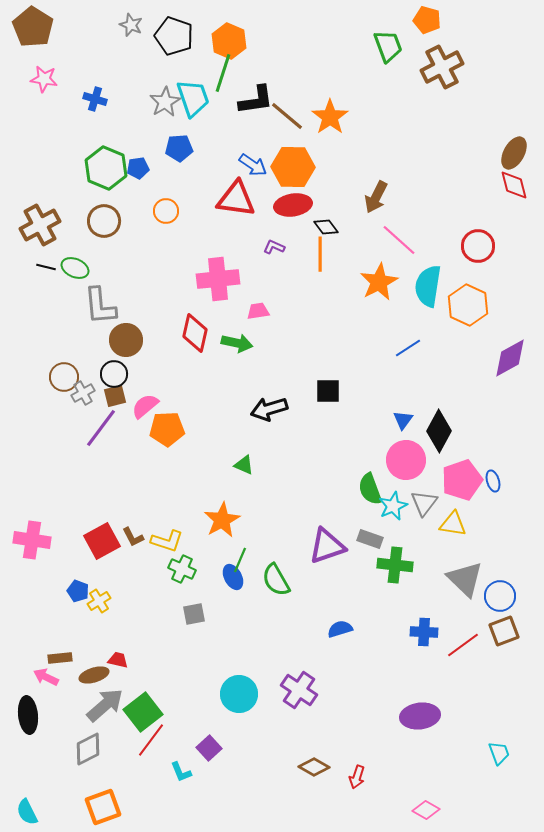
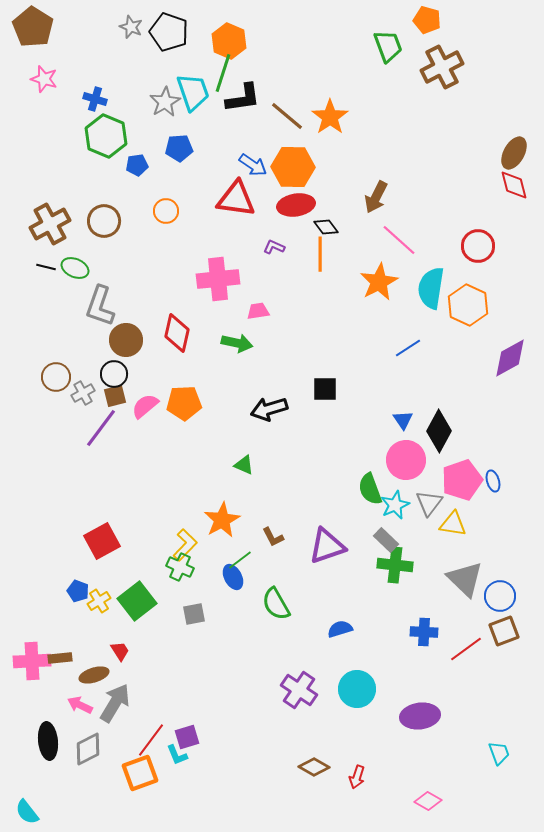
gray star at (131, 25): moved 2 px down
black pentagon at (174, 36): moved 5 px left, 4 px up
pink star at (44, 79): rotated 8 degrees clockwise
cyan trapezoid at (193, 98): moved 6 px up
black L-shape at (256, 100): moved 13 px left, 2 px up
green hexagon at (106, 168): moved 32 px up
blue pentagon at (138, 168): moved 1 px left, 3 px up
red ellipse at (293, 205): moved 3 px right
brown cross at (40, 225): moved 10 px right, 1 px up
cyan semicircle at (428, 286): moved 3 px right, 2 px down
gray L-shape at (100, 306): rotated 24 degrees clockwise
red diamond at (195, 333): moved 18 px left
brown circle at (64, 377): moved 8 px left
black square at (328, 391): moved 3 px left, 2 px up
blue triangle at (403, 420): rotated 10 degrees counterclockwise
orange pentagon at (167, 429): moved 17 px right, 26 px up
gray triangle at (424, 503): moved 5 px right
cyan star at (393, 506): moved 2 px right, 1 px up
brown L-shape at (133, 537): moved 140 px right
gray rectangle at (370, 539): moved 16 px right, 1 px down; rotated 25 degrees clockwise
pink cross at (32, 540): moved 121 px down; rotated 12 degrees counterclockwise
yellow L-shape at (167, 541): moved 18 px right, 4 px down; rotated 64 degrees counterclockwise
green line at (240, 560): rotated 30 degrees clockwise
green cross at (182, 569): moved 2 px left, 2 px up
green semicircle at (276, 580): moved 24 px down
red line at (463, 645): moved 3 px right, 4 px down
red trapezoid at (118, 660): moved 2 px right, 9 px up; rotated 45 degrees clockwise
pink arrow at (46, 677): moved 34 px right, 28 px down
cyan circle at (239, 694): moved 118 px right, 5 px up
gray arrow at (105, 705): moved 10 px right, 2 px up; rotated 18 degrees counterclockwise
green square at (143, 712): moved 6 px left, 111 px up
black ellipse at (28, 715): moved 20 px right, 26 px down
purple square at (209, 748): moved 22 px left, 11 px up; rotated 25 degrees clockwise
cyan L-shape at (181, 772): moved 4 px left, 17 px up
orange square at (103, 807): moved 37 px right, 34 px up
pink diamond at (426, 810): moved 2 px right, 9 px up
cyan semicircle at (27, 812): rotated 12 degrees counterclockwise
